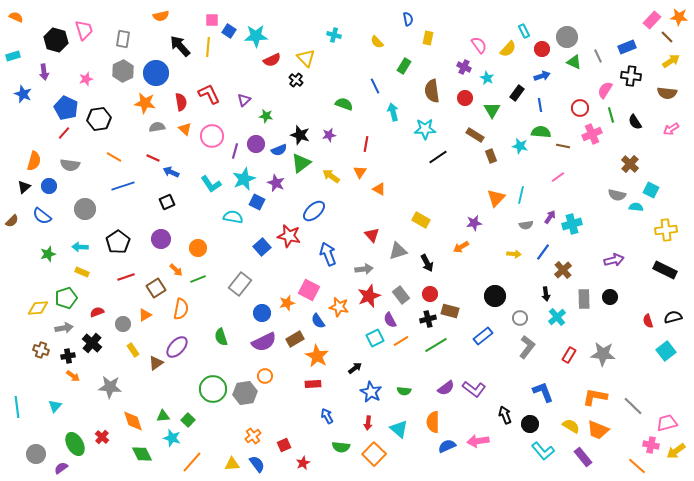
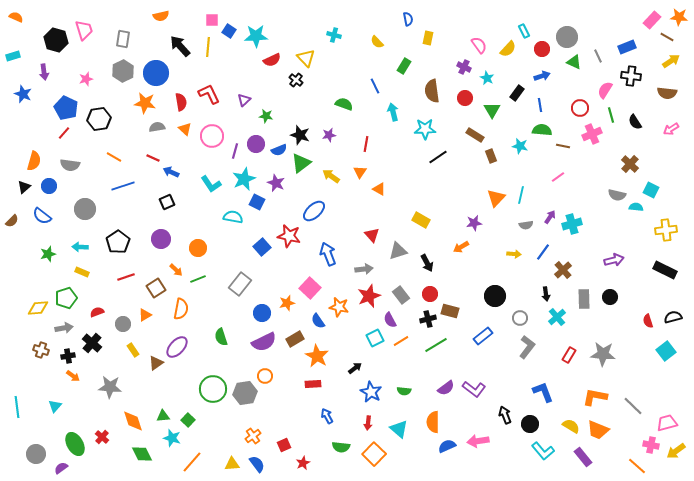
brown line at (667, 37): rotated 16 degrees counterclockwise
green semicircle at (541, 132): moved 1 px right, 2 px up
pink square at (309, 290): moved 1 px right, 2 px up; rotated 15 degrees clockwise
